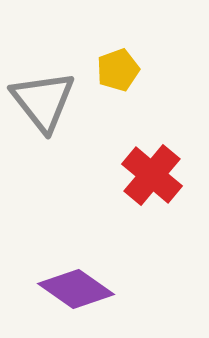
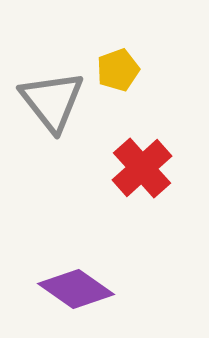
gray triangle: moved 9 px right
red cross: moved 10 px left, 7 px up; rotated 8 degrees clockwise
